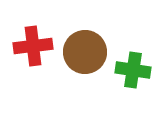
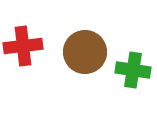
red cross: moved 10 px left
